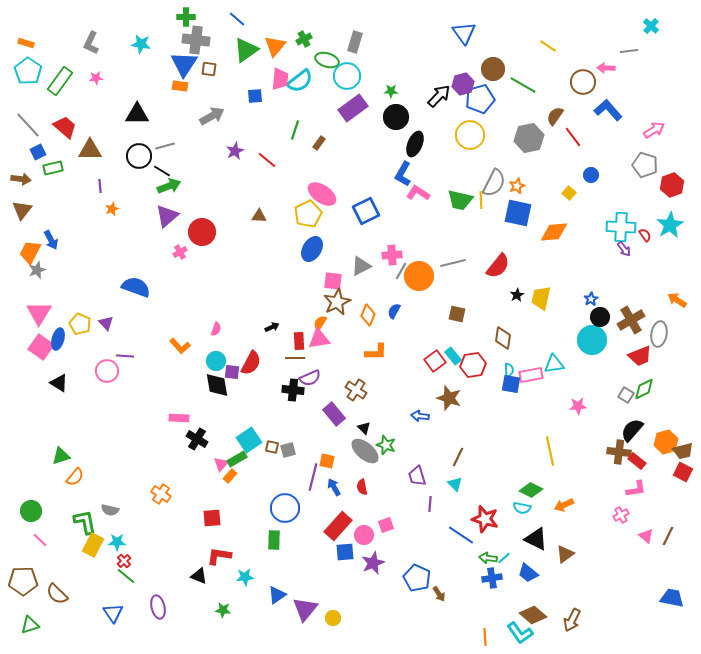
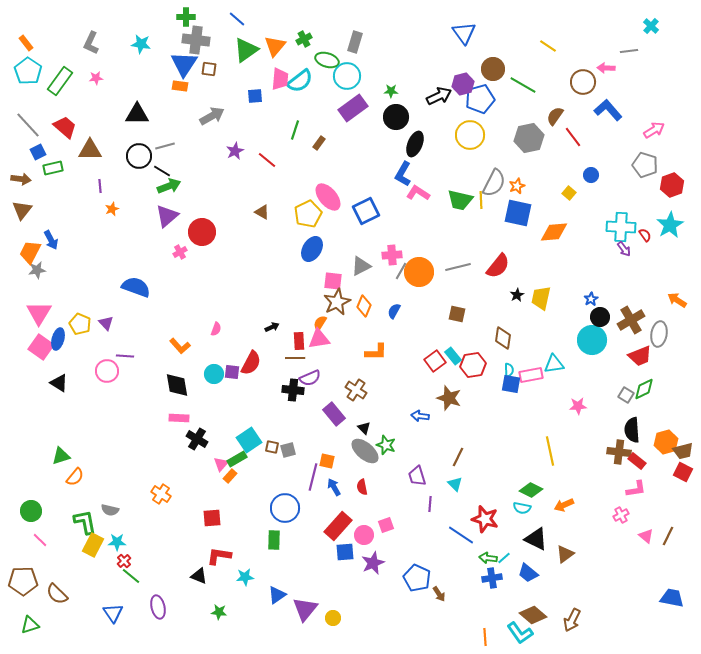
orange rectangle at (26, 43): rotated 35 degrees clockwise
black arrow at (439, 96): rotated 20 degrees clockwise
pink ellipse at (322, 194): moved 6 px right, 3 px down; rotated 16 degrees clockwise
brown triangle at (259, 216): moved 3 px right, 4 px up; rotated 28 degrees clockwise
gray line at (453, 263): moved 5 px right, 4 px down
gray star at (37, 270): rotated 12 degrees clockwise
orange circle at (419, 276): moved 4 px up
orange diamond at (368, 315): moved 4 px left, 9 px up
cyan circle at (216, 361): moved 2 px left, 13 px down
black diamond at (217, 385): moved 40 px left
black semicircle at (632, 430): rotated 45 degrees counterclockwise
green line at (126, 576): moved 5 px right
green star at (223, 610): moved 4 px left, 2 px down
